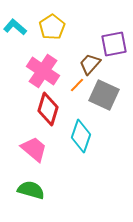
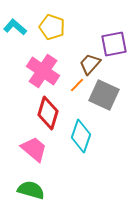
yellow pentagon: rotated 20 degrees counterclockwise
red diamond: moved 4 px down
